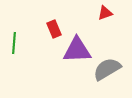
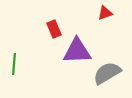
green line: moved 21 px down
purple triangle: moved 1 px down
gray semicircle: moved 4 px down
